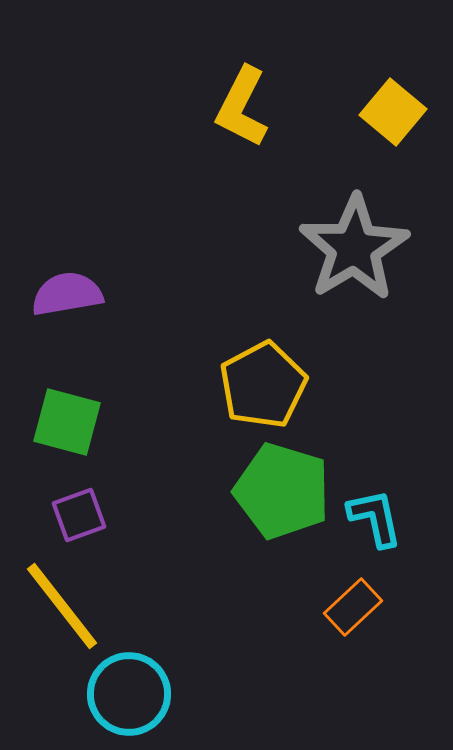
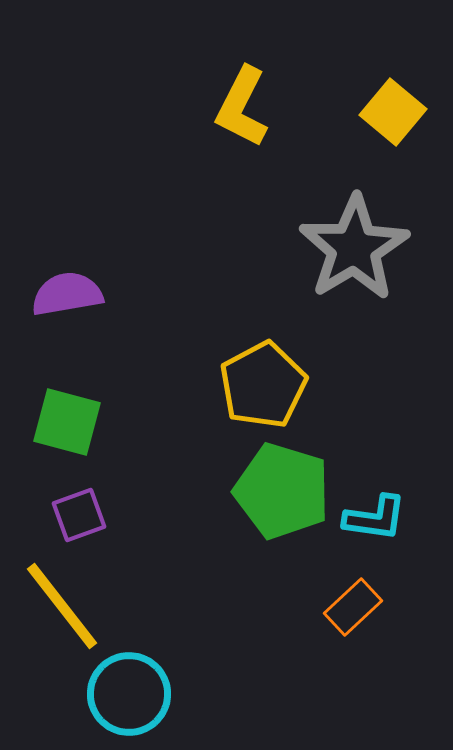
cyan L-shape: rotated 110 degrees clockwise
